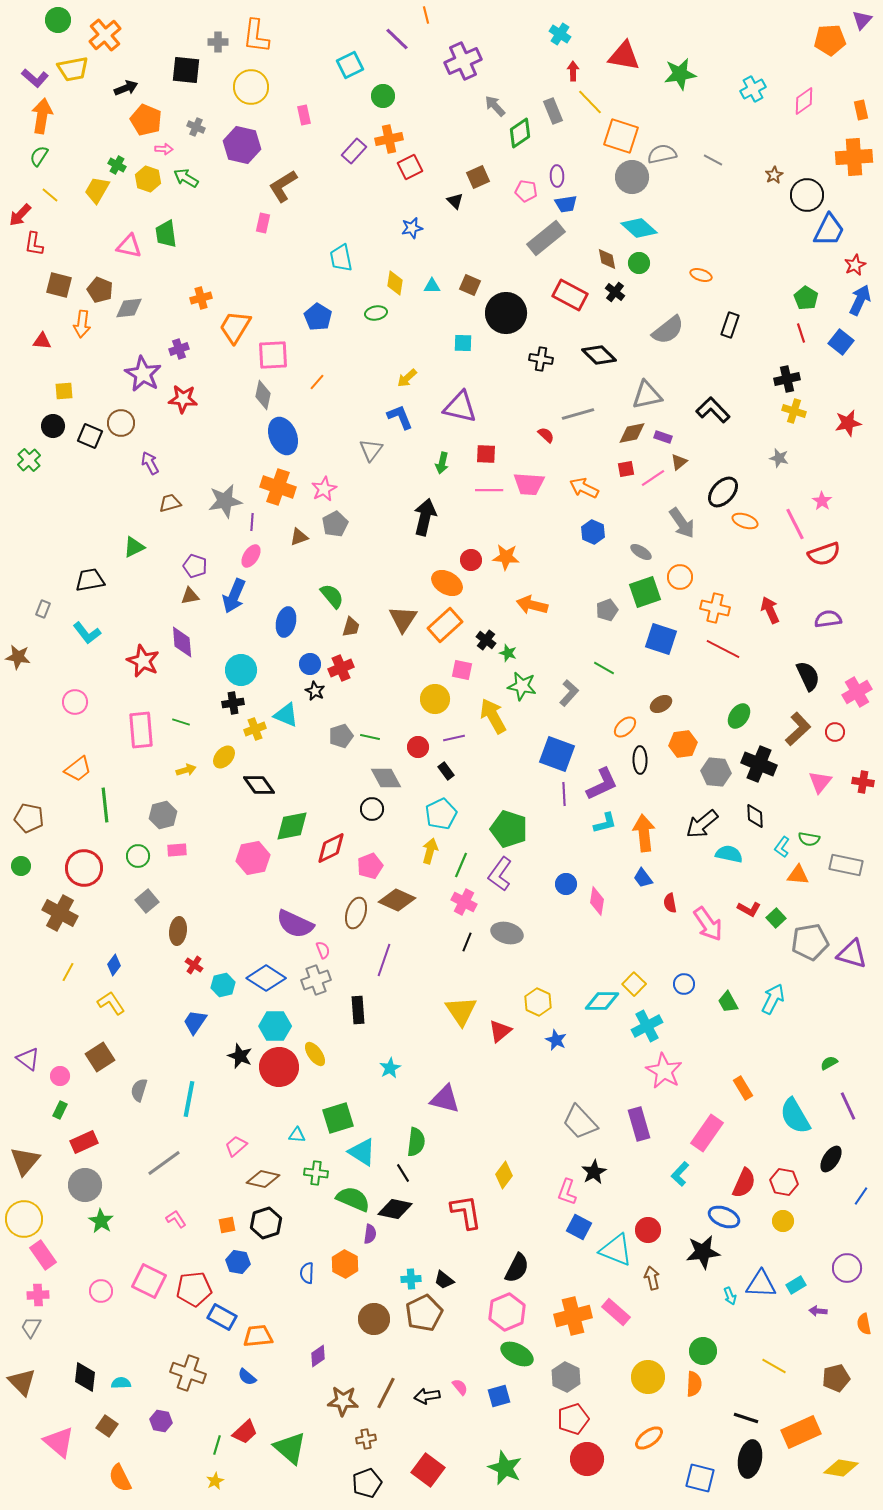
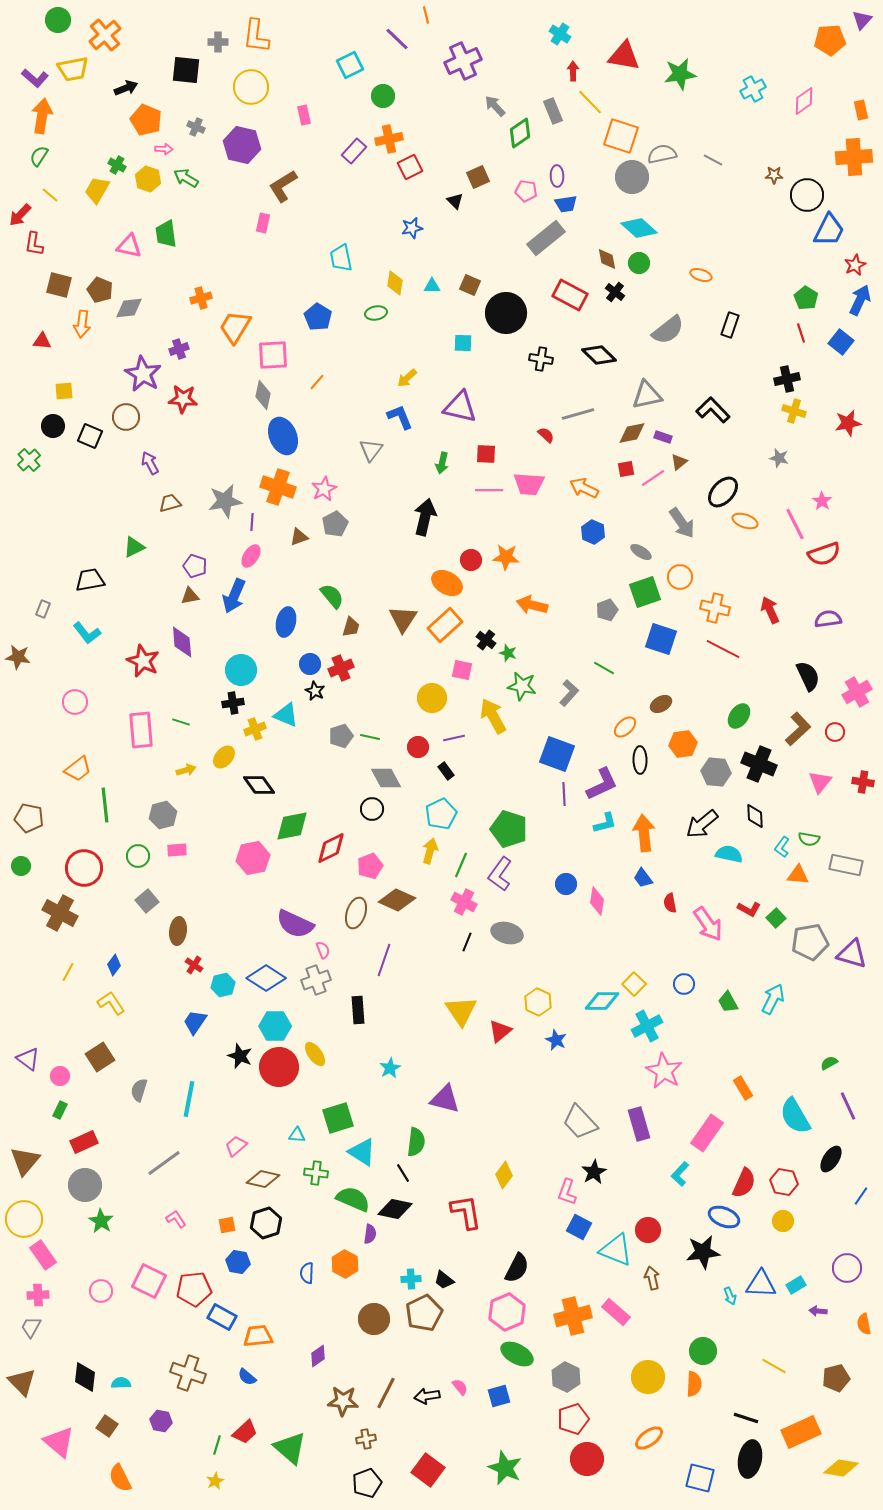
brown star at (774, 175): rotated 30 degrees clockwise
brown circle at (121, 423): moved 5 px right, 6 px up
yellow circle at (435, 699): moved 3 px left, 1 px up
